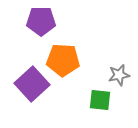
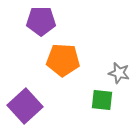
gray star: moved 2 px up; rotated 25 degrees clockwise
purple square: moved 7 px left, 22 px down
green square: moved 2 px right
